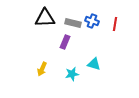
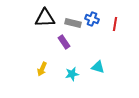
blue cross: moved 2 px up
purple rectangle: moved 1 px left; rotated 56 degrees counterclockwise
cyan triangle: moved 4 px right, 3 px down
